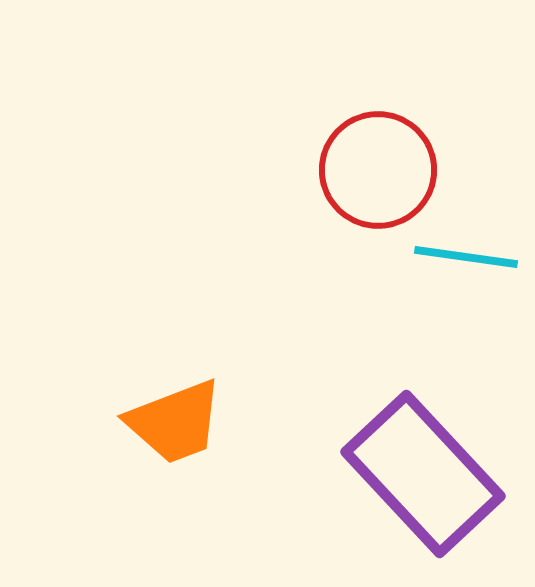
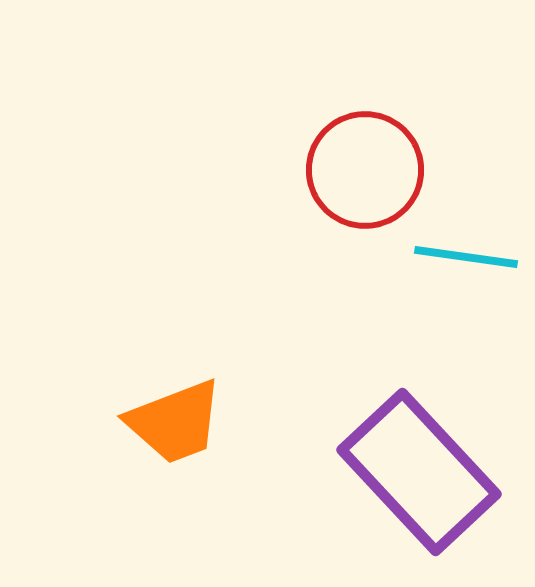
red circle: moved 13 px left
purple rectangle: moved 4 px left, 2 px up
